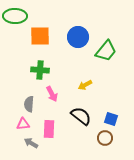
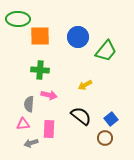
green ellipse: moved 3 px right, 3 px down
pink arrow: moved 3 px left, 1 px down; rotated 49 degrees counterclockwise
blue square: rotated 32 degrees clockwise
gray arrow: rotated 48 degrees counterclockwise
